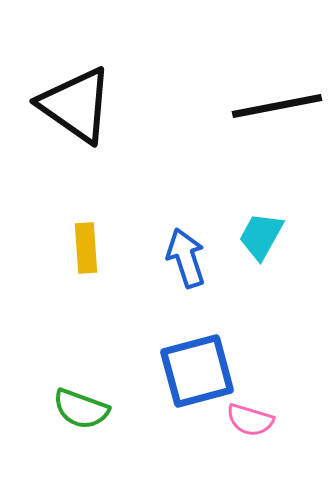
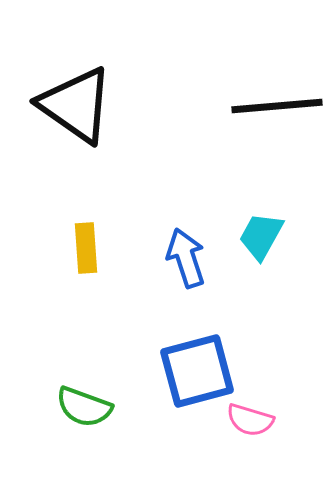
black line: rotated 6 degrees clockwise
green semicircle: moved 3 px right, 2 px up
